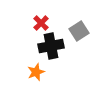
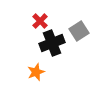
red cross: moved 1 px left, 2 px up
black cross: moved 1 px right, 3 px up; rotated 10 degrees counterclockwise
